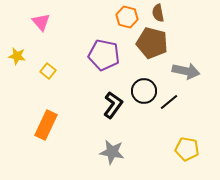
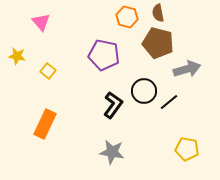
brown pentagon: moved 6 px right
gray arrow: moved 1 px right, 2 px up; rotated 28 degrees counterclockwise
orange rectangle: moved 1 px left, 1 px up
